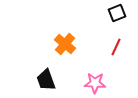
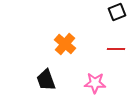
black square: moved 1 px up
red line: moved 2 px down; rotated 66 degrees clockwise
